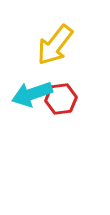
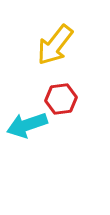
cyan arrow: moved 5 px left, 31 px down
